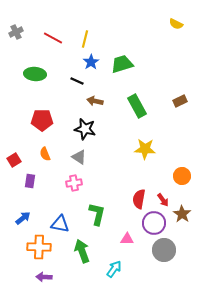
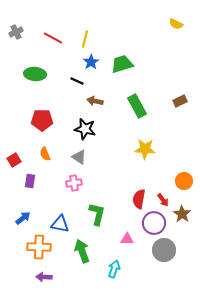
orange circle: moved 2 px right, 5 px down
cyan arrow: rotated 18 degrees counterclockwise
